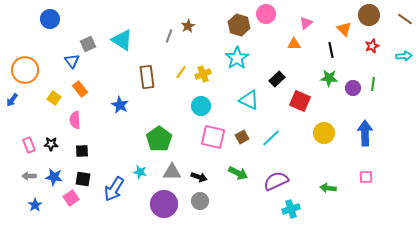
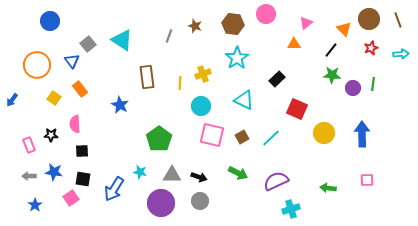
brown circle at (369, 15): moved 4 px down
blue circle at (50, 19): moved 2 px down
brown line at (405, 19): moved 7 px left, 1 px down; rotated 35 degrees clockwise
brown hexagon at (239, 25): moved 6 px left, 1 px up; rotated 10 degrees counterclockwise
brown star at (188, 26): moved 7 px right; rotated 24 degrees counterclockwise
gray square at (88, 44): rotated 14 degrees counterclockwise
red star at (372, 46): moved 1 px left, 2 px down
black line at (331, 50): rotated 49 degrees clockwise
cyan arrow at (404, 56): moved 3 px left, 2 px up
orange circle at (25, 70): moved 12 px right, 5 px up
yellow line at (181, 72): moved 1 px left, 11 px down; rotated 32 degrees counterclockwise
green star at (329, 78): moved 3 px right, 3 px up
cyan triangle at (249, 100): moved 5 px left
red square at (300, 101): moved 3 px left, 8 px down
pink semicircle at (75, 120): moved 4 px down
blue arrow at (365, 133): moved 3 px left, 1 px down
pink square at (213, 137): moved 1 px left, 2 px up
black star at (51, 144): moved 9 px up
gray triangle at (172, 172): moved 3 px down
blue star at (54, 177): moved 5 px up
pink square at (366, 177): moved 1 px right, 3 px down
purple circle at (164, 204): moved 3 px left, 1 px up
